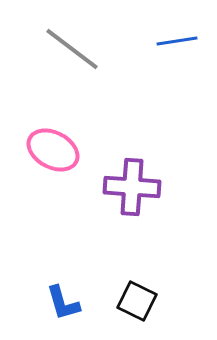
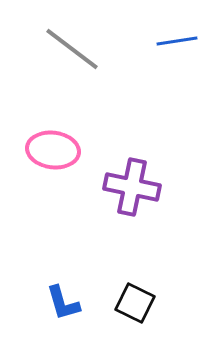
pink ellipse: rotated 21 degrees counterclockwise
purple cross: rotated 8 degrees clockwise
black square: moved 2 px left, 2 px down
